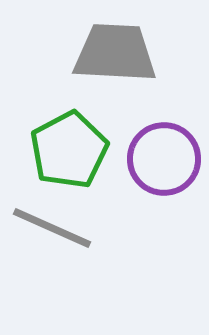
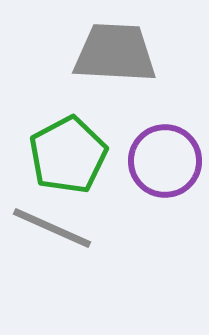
green pentagon: moved 1 px left, 5 px down
purple circle: moved 1 px right, 2 px down
